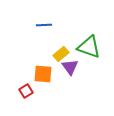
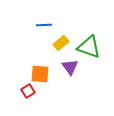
yellow rectangle: moved 11 px up
orange square: moved 3 px left
red square: moved 2 px right
